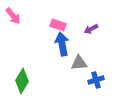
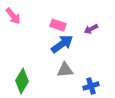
blue arrow: rotated 65 degrees clockwise
gray triangle: moved 14 px left, 7 px down
blue cross: moved 5 px left, 6 px down
